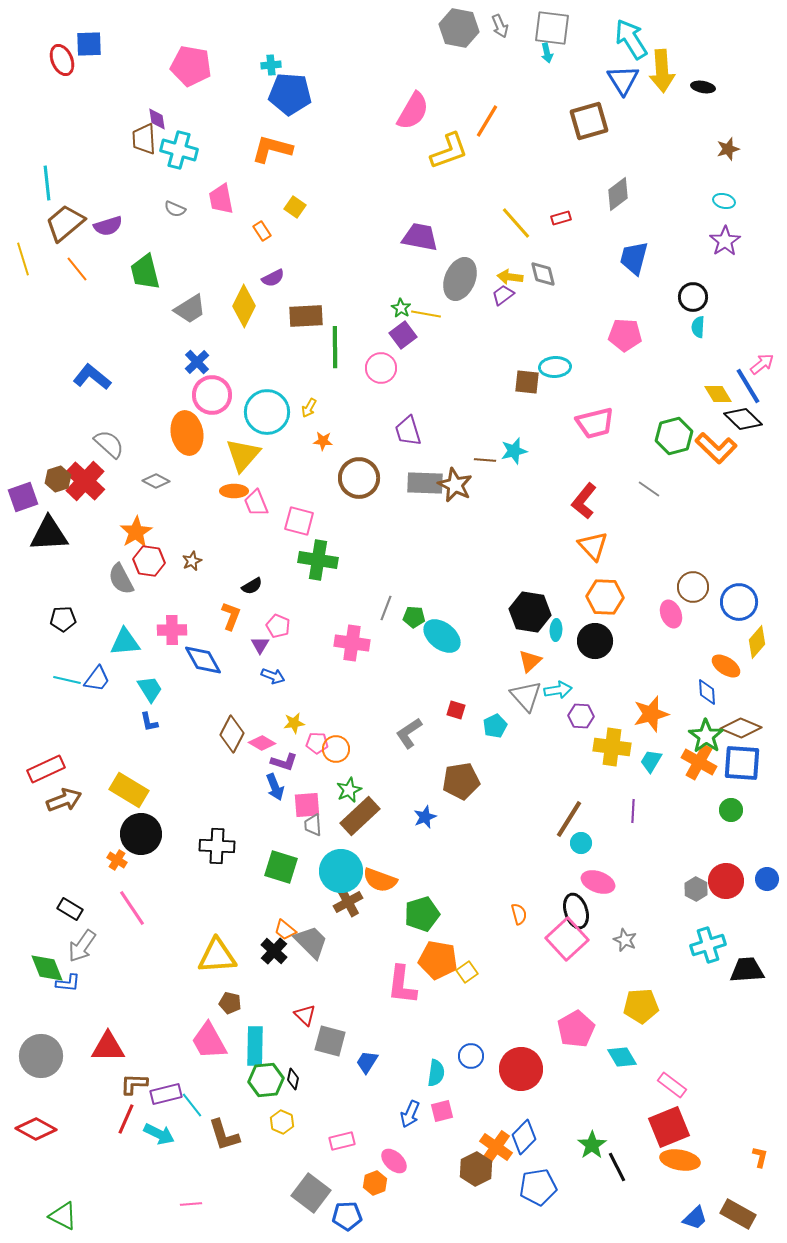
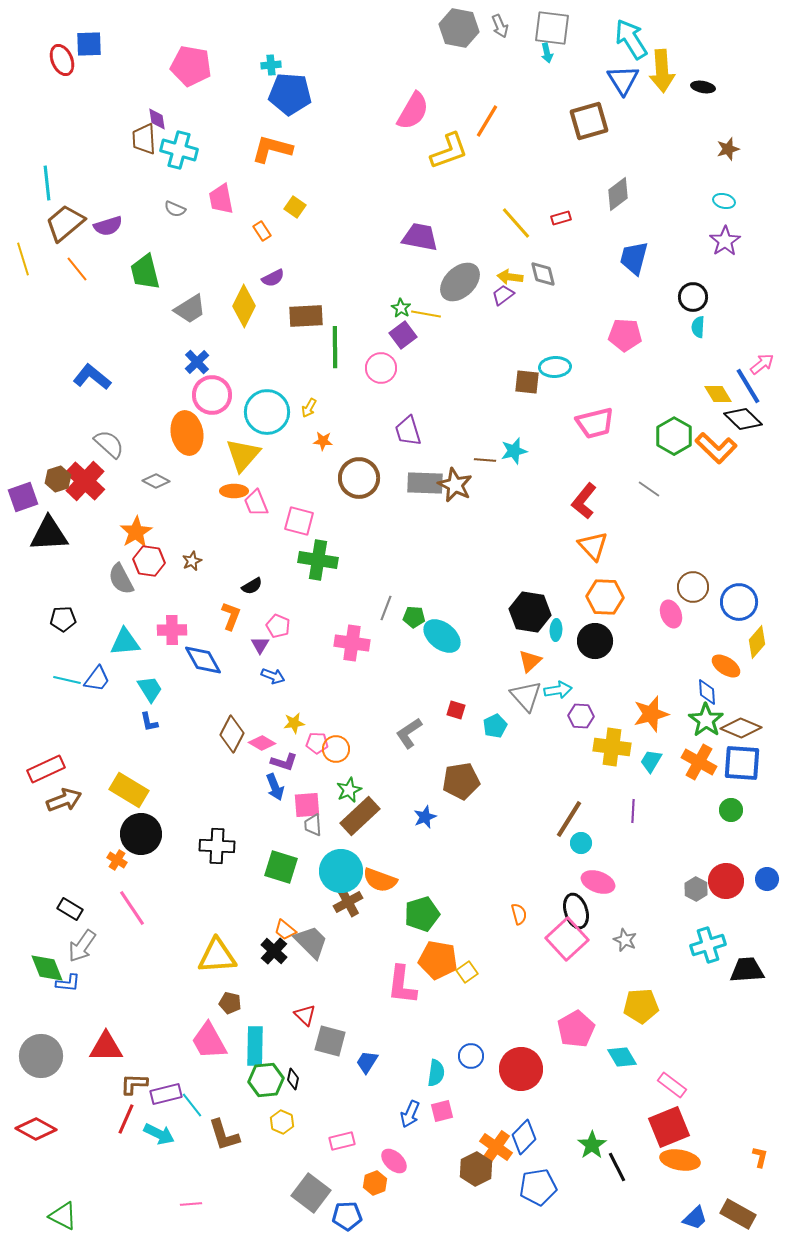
gray ellipse at (460, 279): moved 3 px down; rotated 24 degrees clockwise
green hexagon at (674, 436): rotated 15 degrees counterclockwise
green star at (706, 736): moved 16 px up
red triangle at (108, 1047): moved 2 px left
